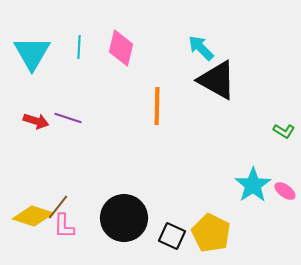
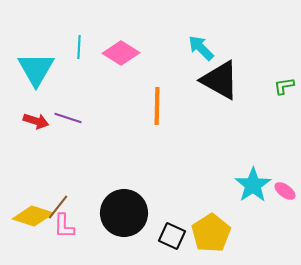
pink diamond: moved 5 px down; rotated 72 degrees counterclockwise
cyan triangle: moved 4 px right, 16 px down
black triangle: moved 3 px right
green L-shape: moved 45 px up; rotated 140 degrees clockwise
black circle: moved 5 px up
yellow pentagon: rotated 12 degrees clockwise
